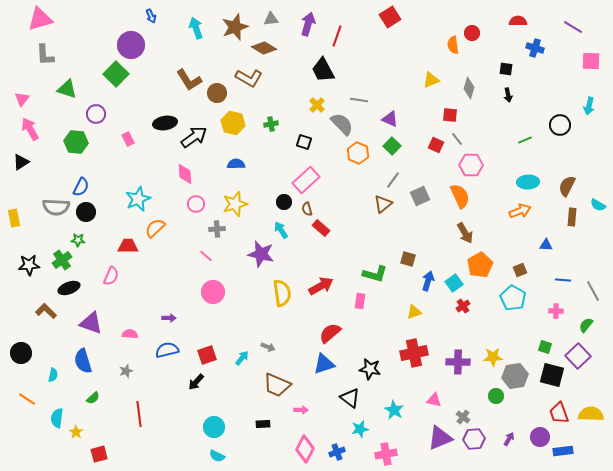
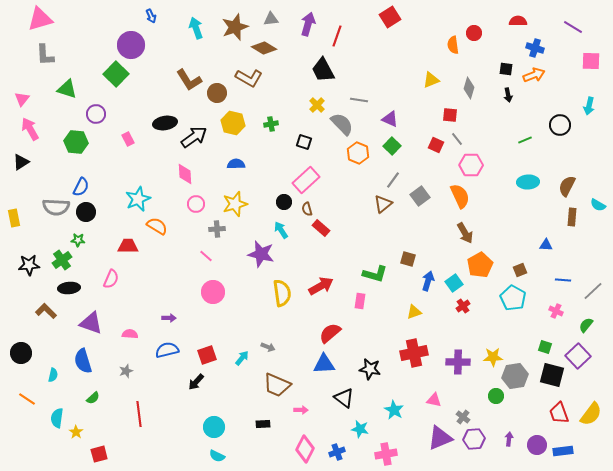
red circle at (472, 33): moved 2 px right
gray square at (420, 196): rotated 12 degrees counterclockwise
orange arrow at (520, 211): moved 14 px right, 136 px up
orange semicircle at (155, 228): moved 2 px right, 2 px up; rotated 75 degrees clockwise
pink semicircle at (111, 276): moved 3 px down
black ellipse at (69, 288): rotated 15 degrees clockwise
gray line at (593, 291): rotated 75 degrees clockwise
pink cross at (556, 311): rotated 24 degrees clockwise
blue triangle at (324, 364): rotated 15 degrees clockwise
black triangle at (350, 398): moved 6 px left
yellow semicircle at (591, 414): rotated 125 degrees clockwise
cyan star at (360, 429): rotated 24 degrees clockwise
purple circle at (540, 437): moved 3 px left, 8 px down
purple arrow at (509, 439): rotated 24 degrees counterclockwise
